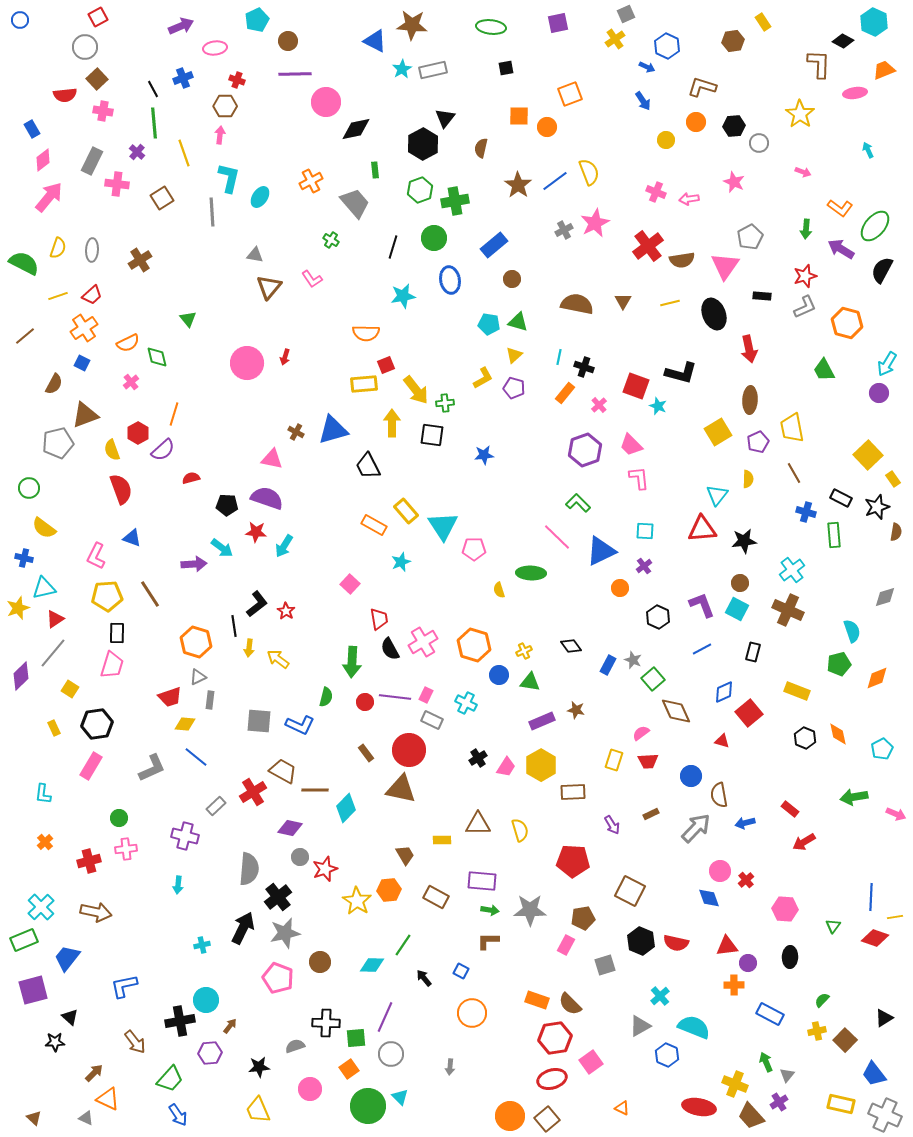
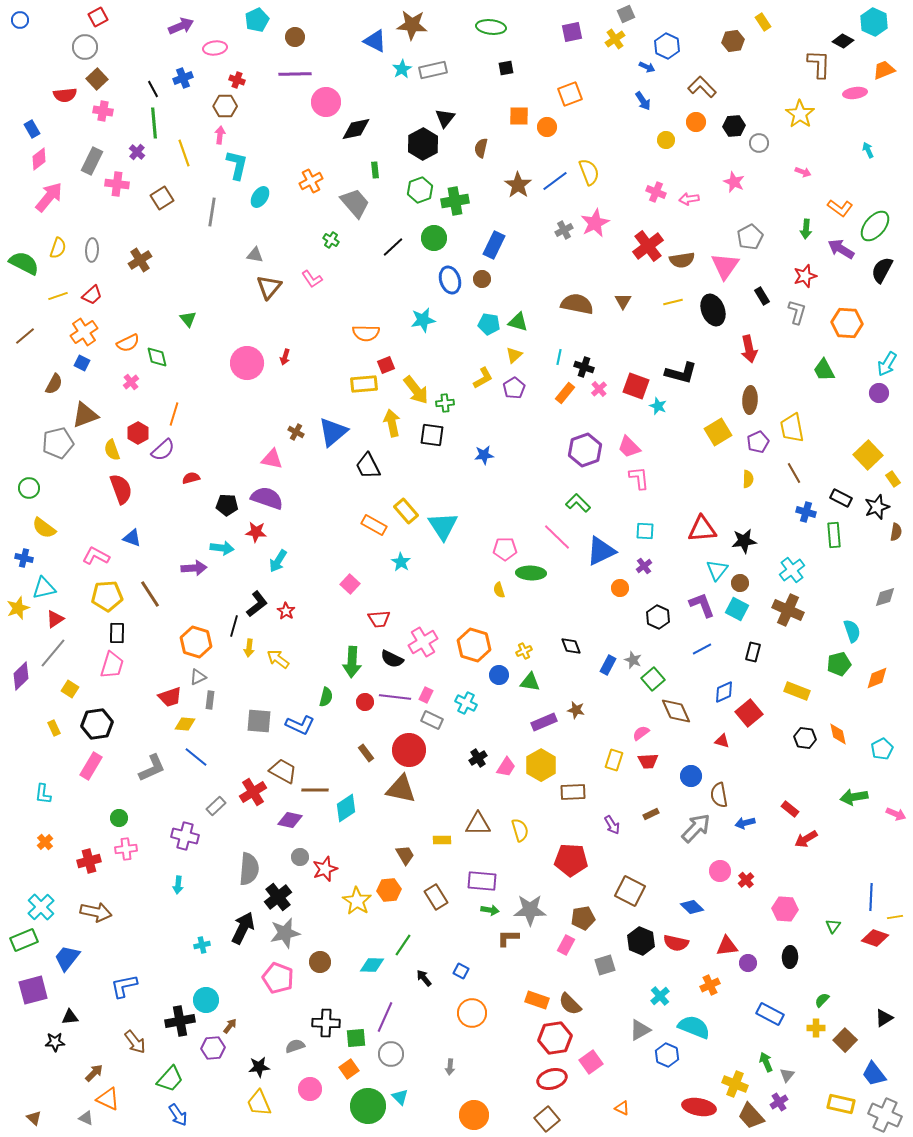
purple square at (558, 23): moved 14 px right, 9 px down
brown circle at (288, 41): moved 7 px right, 4 px up
brown L-shape at (702, 87): rotated 28 degrees clockwise
pink diamond at (43, 160): moved 4 px left, 1 px up
cyan L-shape at (229, 178): moved 8 px right, 13 px up
gray line at (212, 212): rotated 12 degrees clockwise
blue rectangle at (494, 245): rotated 24 degrees counterclockwise
black line at (393, 247): rotated 30 degrees clockwise
brown circle at (512, 279): moved 30 px left
blue ellipse at (450, 280): rotated 8 degrees counterclockwise
cyan star at (403, 296): moved 20 px right, 24 px down
black rectangle at (762, 296): rotated 54 degrees clockwise
yellow line at (670, 303): moved 3 px right, 1 px up
gray L-shape at (805, 307): moved 8 px left, 5 px down; rotated 50 degrees counterclockwise
black ellipse at (714, 314): moved 1 px left, 4 px up
orange hexagon at (847, 323): rotated 12 degrees counterclockwise
orange cross at (84, 328): moved 4 px down
purple pentagon at (514, 388): rotated 25 degrees clockwise
pink cross at (599, 405): moved 16 px up
yellow arrow at (392, 423): rotated 12 degrees counterclockwise
blue triangle at (333, 430): moved 2 px down; rotated 24 degrees counterclockwise
pink trapezoid at (631, 445): moved 2 px left, 2 px down
cyan triangle at (717, 495): moved 75 px down
cyan arrow at (284, 546): moved 6 px left, 15 px down
cyan arrow at (222, 548): rotated 30 degrees counterclockwise
pink pentagon at (474, 549): moved 31 px right
pink L-shape at (96, 556): rotated 92 degrees clockwise
cyan star at (401, 562): rotated 18 degrees counterclockwise
purple arrow at (194, 564): moved 4 px down
red trapezoid at (379, 619): rotated 95 degrees clockwise
black line at (234, 626): rotated 25 degrees clockwise
black diamond at (571, 646): rotated 15 degrees clockwise
black semicircle at (390, 649): moved 2 px right, 10 px down; rotated 35 degrees counterclockwise
purple rectangle at (542, 721): moved 2 px right, 1 px down
black hexagon at (805, 738): rotated 15 degrees counterclockwise
cyan diamond at (346, 808): rotated 12 degrees clockwise
purple diamond at (290, 828): moved 8 px up
red arrow at (804, 842): moved 2 px right, 3 px up
red pentagon at (573, 861): moved 2 px left, 1 px up
brown rectangle at (436, 897): rotated 30 degrees clockwise
blue diamond at (709, 898): moved 17 px left, 9 px down; rotated 25 degrees counterclockwise
brown L-shape at (488, 941): moved 20 px right, 3 px up
orange cross at (734, 985): moved 24 px left; rotated 24 degrees counterclockwise
black triangle at (70, 1017): rotated 48 degrees counterclockwise
gray triangle at (640, 1026): moved 4 px down
yellow cross at (817, 1031): moved 1 px left, 3 px up; rotated 12 degrees clockwise
purple hexagon at (210, 1053): moved 3 px right, 5 px up
yellow trapezoid at (258, 1110): moved 1 px right, 7 px up
orange circle at (510, 1116): moved 36 px left, 1 px up
